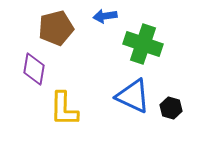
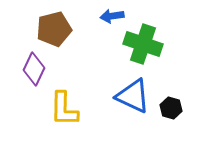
blue arrow: moved 7 px right
brown pentagon: moved 2 px left, 1 px down
purple diamond: rotated 16 degrees clockwise
